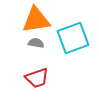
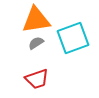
gray semicircle: rotated 42 degrees counterclockwise
red trapezoid: moved 1 px down
